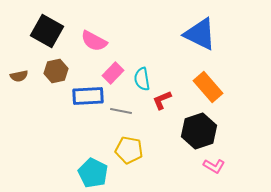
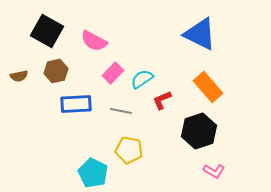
cyan semicircle: rotated 65 degrees clockwise
blue rectangle: moved 12 px left, 8 px down
pink L-shape: moved 5 px down
